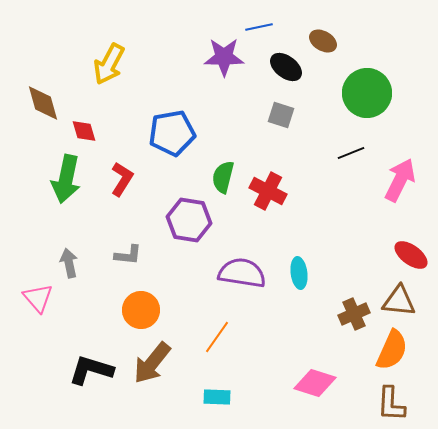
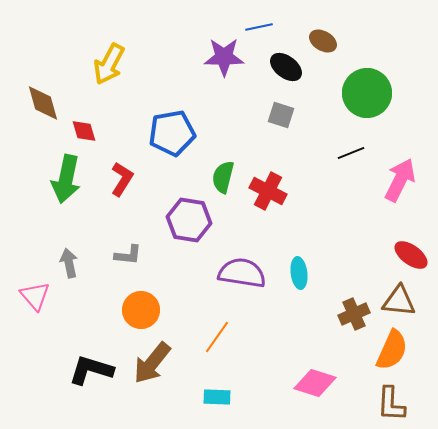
pink triangle: moved 3 px left, 2 px up
